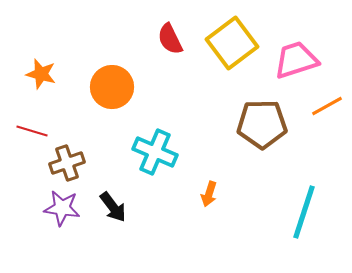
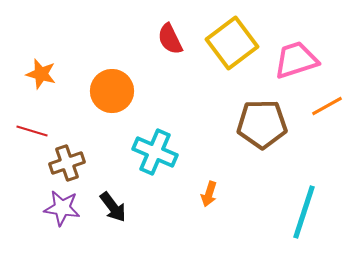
orange circle: moved 4 px down
